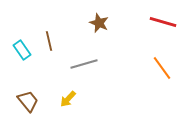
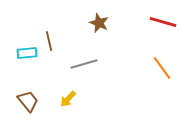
cyan rectangle: moved 5 px right, 3 px down; rotated 60 degrees counterclockwise
